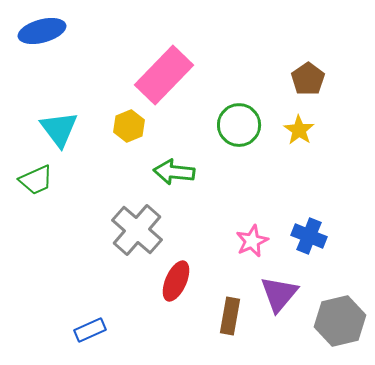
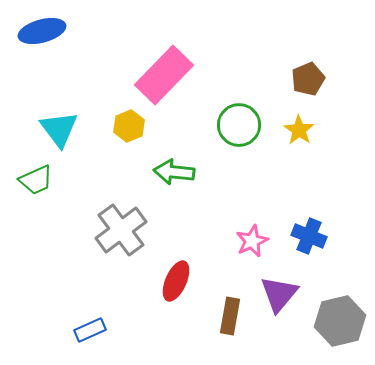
brown pentagon: rotated 12 degrees clockwise
gray cross: moved 16 px left; rotated 12 degrees clockwise
